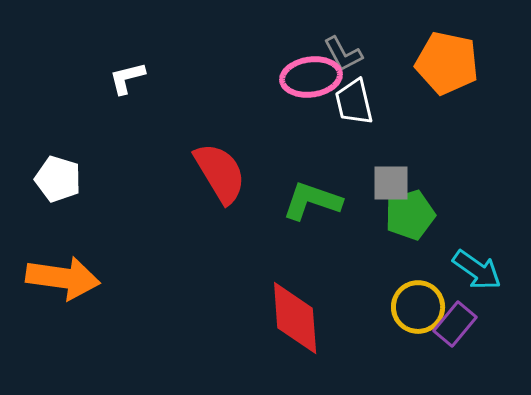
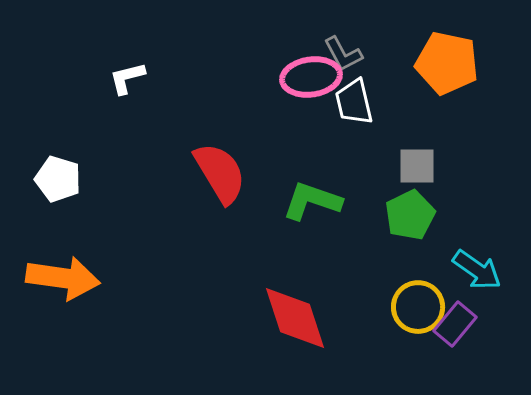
gray square: moved 26 px right, 17 px up
green pentagon: rotated 9 degrees counterclockwise
red diamond: rotated 14 degrees counterclockwise
